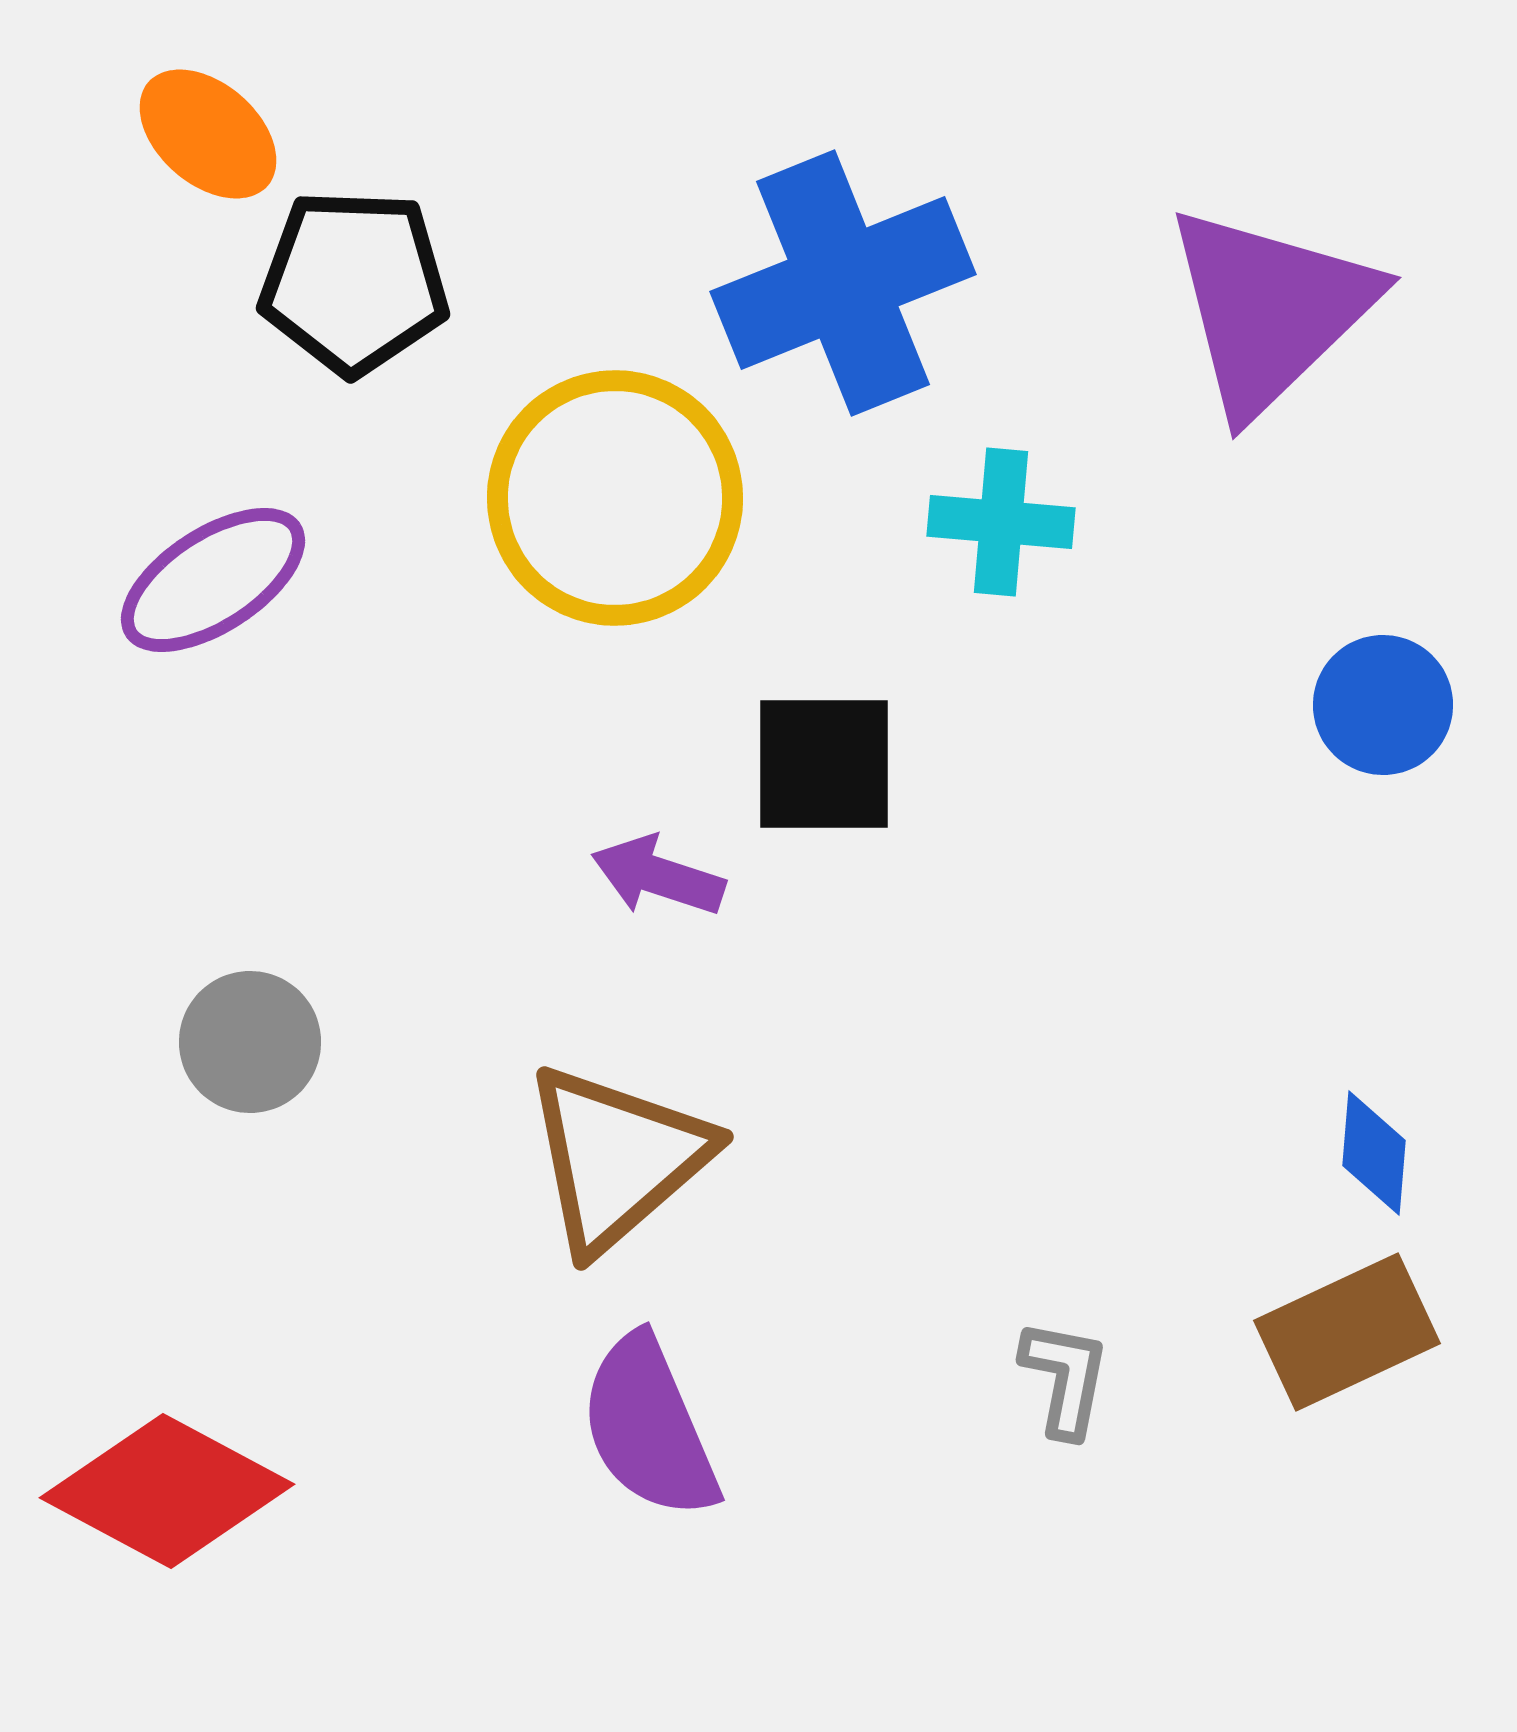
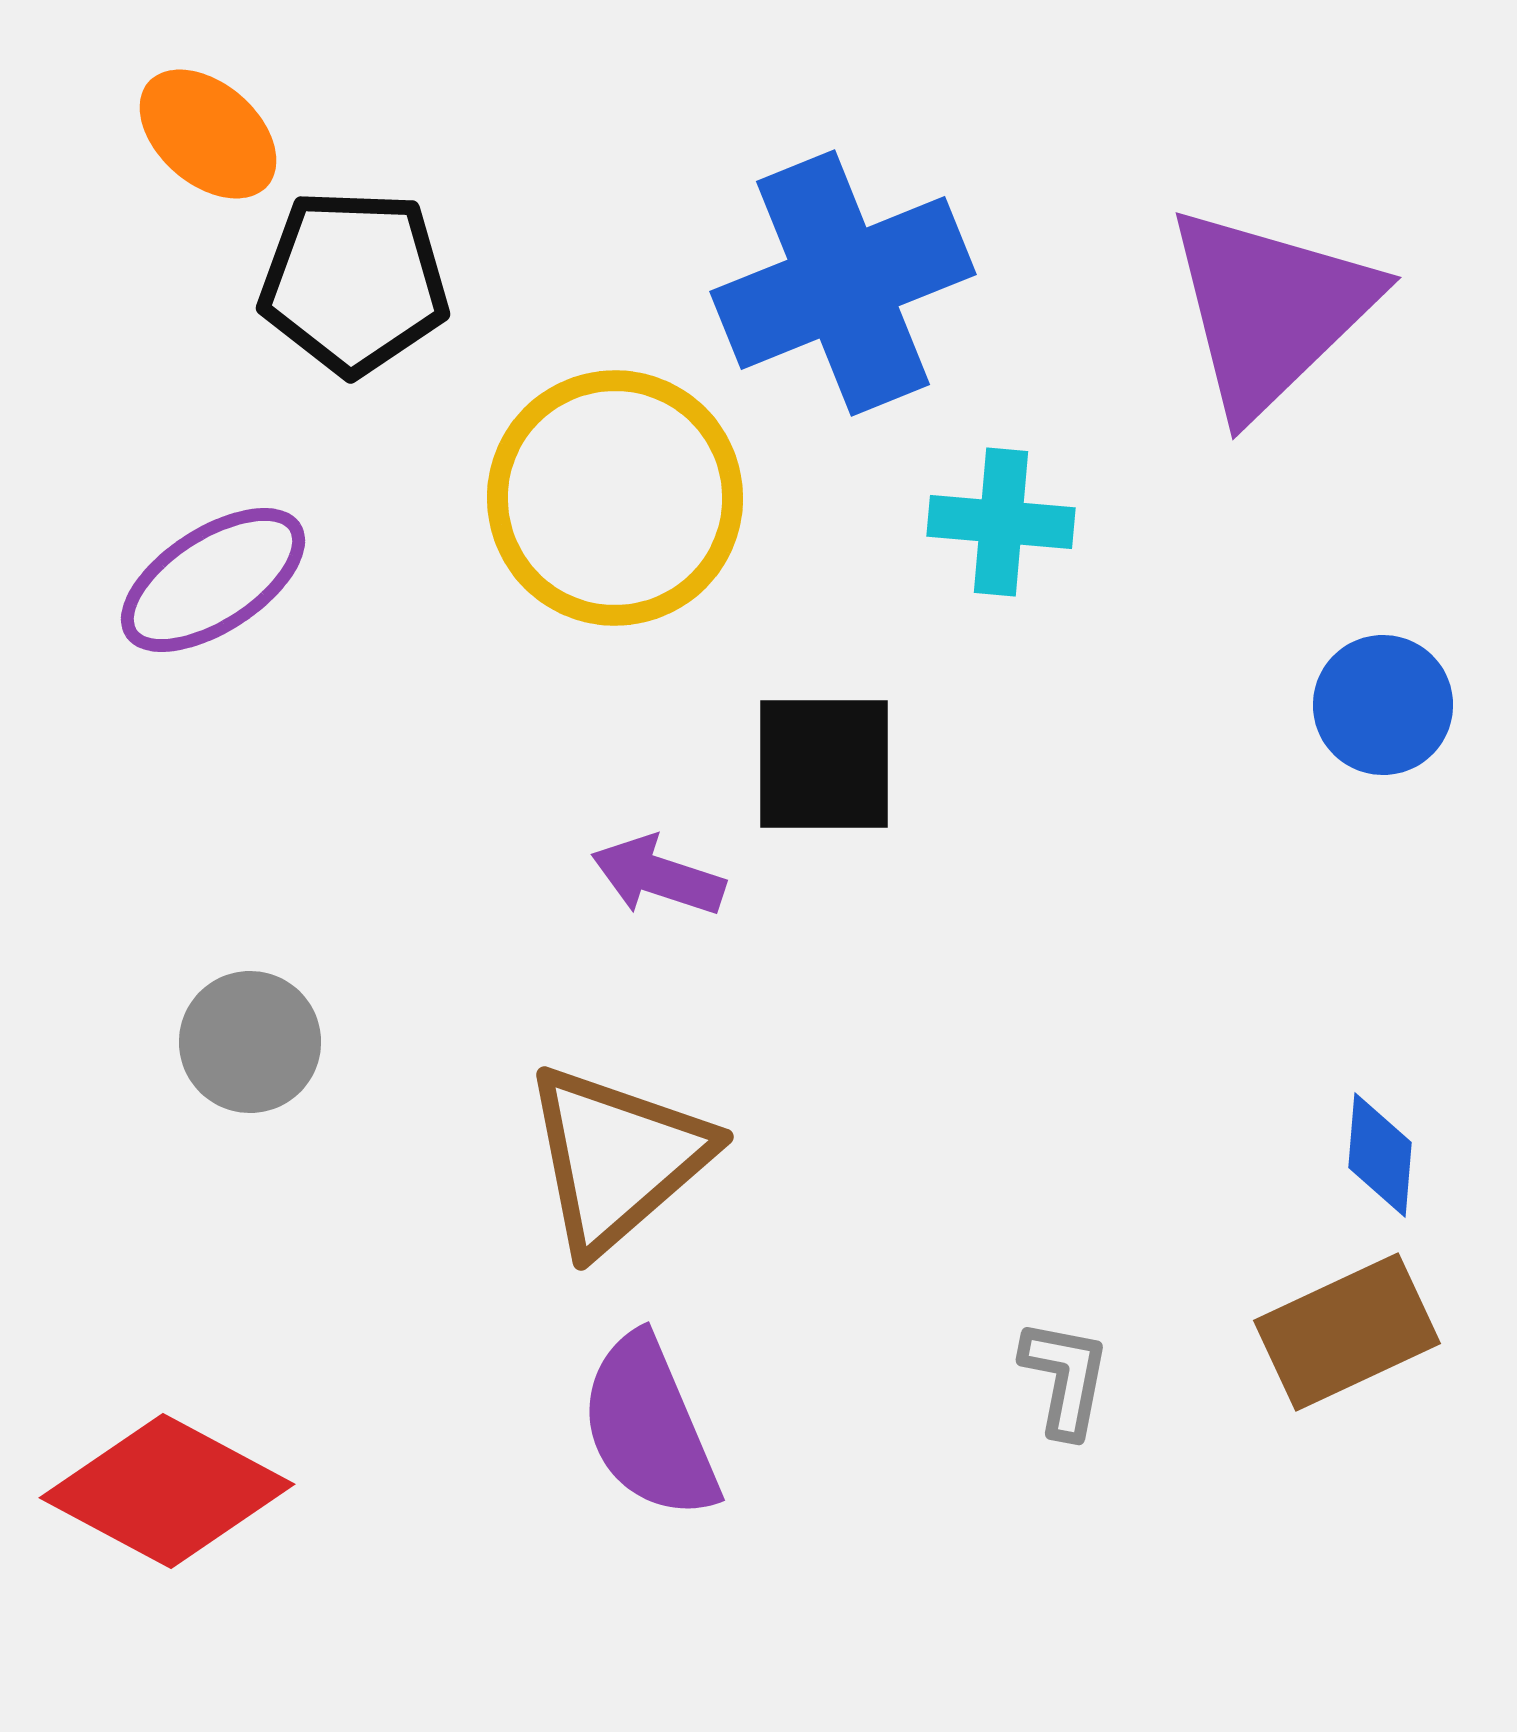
blue diamond: moved 6 px right, 2 px down
